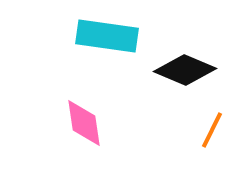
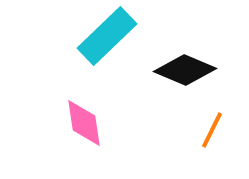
cyan rectangle: rotated 52 degrees counterclockwise
